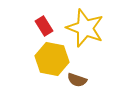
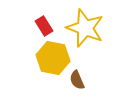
yellow hexagon: moved 1 px right, 1 px up
brown semicircle: rotated 48 degrees clockwise
